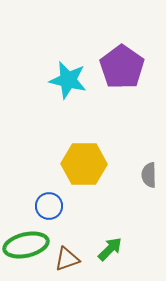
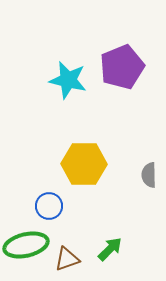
purple pentagon: rotated 15 degrees clockwise
